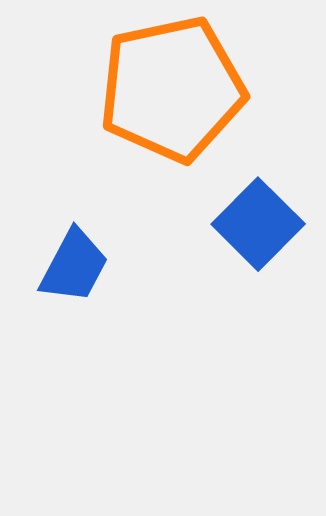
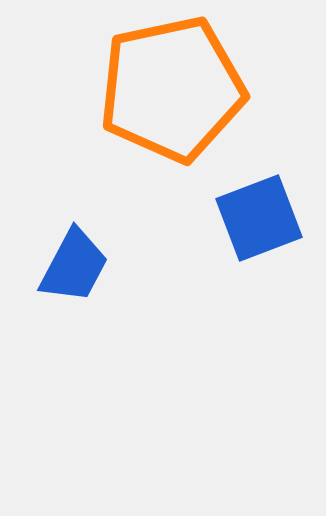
blue square: moved 1 px right, 6 px up; rotated 24 degrees clockwise
